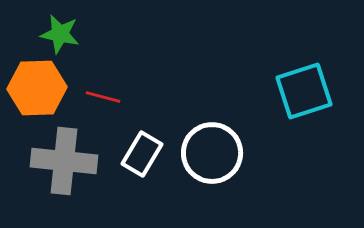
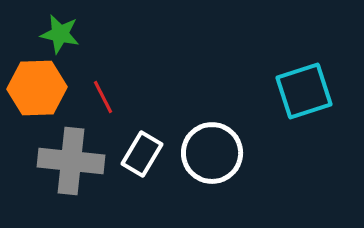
red line: rotated 48 degrees clockwise
gray cross: moved 7 px right
